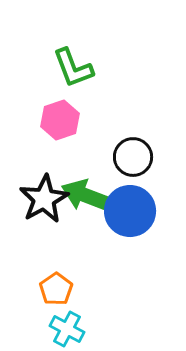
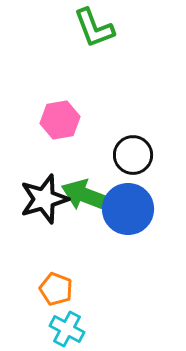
green L-shape: moved 21 px right, 40 px up
pink hexagon: rotated 9 degrees clockwise
black circle: moved 2 px up
black star: rotated 12 degrees clockwise
blue circle: moved 2 px left, 2 px up
orange pentagon: rotated 16 degrees counterclockwise
